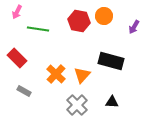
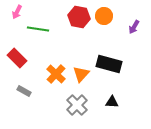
red hexagon: moved 4 px up
black rectangle: moved 2 px left, 3 px down
orange triangle: moved 1 px left, 1 px up
